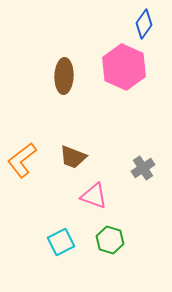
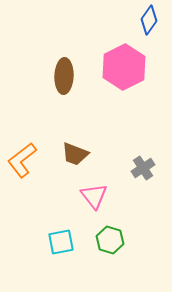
blue diamond: moved 5 px right, 4 px up
pink hexagon: rotated 9 degrees clockwise
brown trapezoid: moved 2 px right, 3 px up
pink triangle: rotated 32 degrees clockwise
cyan square: rotated 16 degrees clockwise
